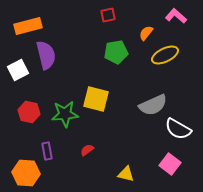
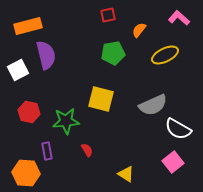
pink L-shape: moved 3 px right, 2 px down
orange semicircle: moved 7 px left, 3 px up
green pentagon: moved 3 px left, 1 px down
yellow square: moved 5 px right
green star: moved 1 px right, 7 px down
red semicircle: rotated 96 degrees clockwise
pink square: moved 3 px right, 2 px up; rotated 15 degrees clockwise
yellow triangle: rotated 18 degrees clockwise
